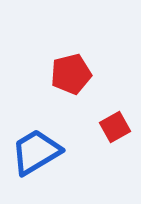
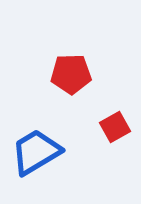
red pentagon: rotated 12 degrees clockwise
